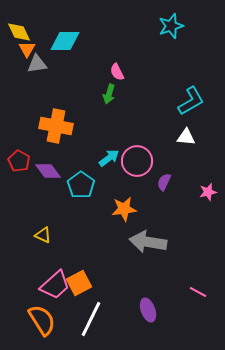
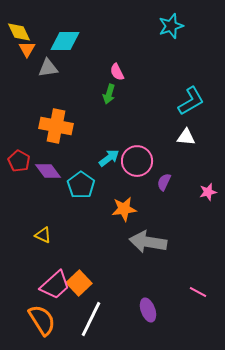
gray triangle: moved 11 px right, 4 px down
orange square: rotated 15 degrees counterclockwise
